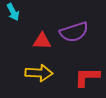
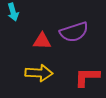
cyan arrow: rotated 12 degrees clockwise
